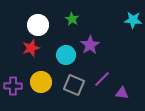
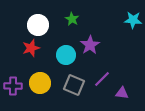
yellow circle: moved 1 px left, 1 px down
